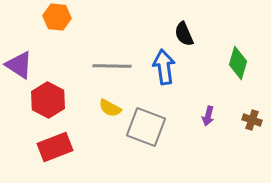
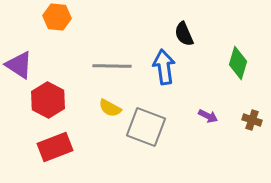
purple arrow: rotated 78 degrees counterclockwise
